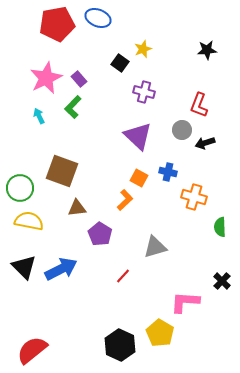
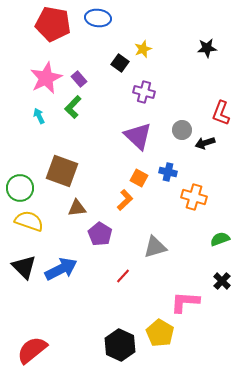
blue ellipse: rotated 15 degrees counterclockwise
red pentagon: moved 4 px left; rotated 20 degrees clockwise
black star: moved 2 px up
red L-shape: moved 22 px right, 8 px down
yellow semicircle: rotated 8 degrees clockwise
green semicircle: moved 12 px down; rotated 72 degrees clockwise
